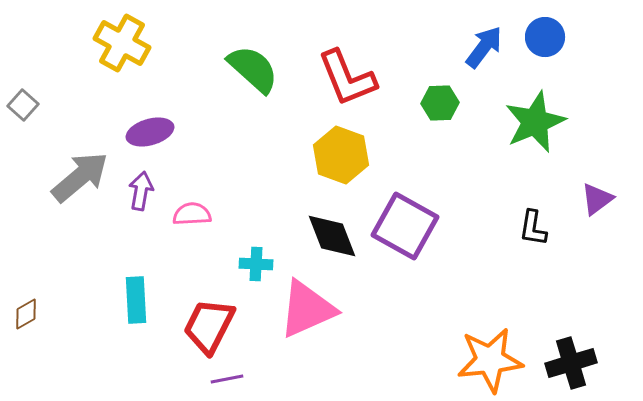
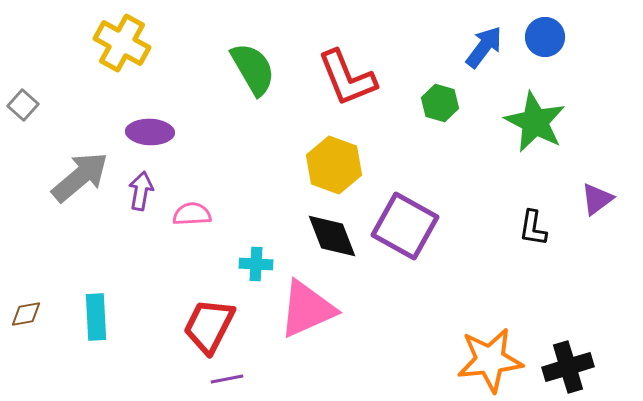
green semicircle: rotated 18 degrees clockwise
green hexagon: rotated 18 degrees clockwise
green star: rotated 22 degrees counterclockwise
purple ellipse: rotated 18 degrees clockwise
yellow hexagon: moved 7 px left, 10 px down
cyan rectangle: moved 40 px left, 17 px down
brown diamond: rotated 20 degrees clockwise
black cross: moved 3 px left, 4 px down
